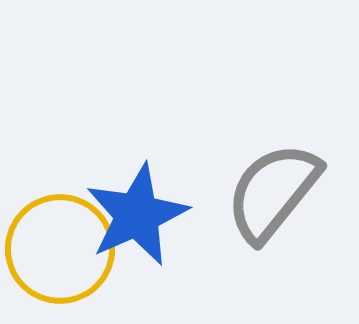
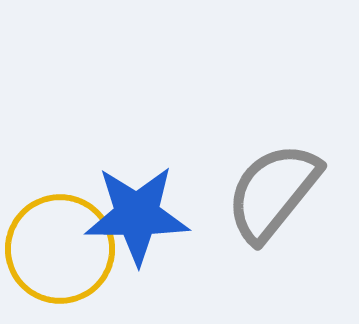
blue star: rotated 24 degrees clockwise
